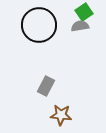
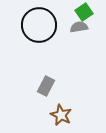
gray semicircle: moved 1 px left, 1 px down
brown star: rotated 20 degrees clockwise
